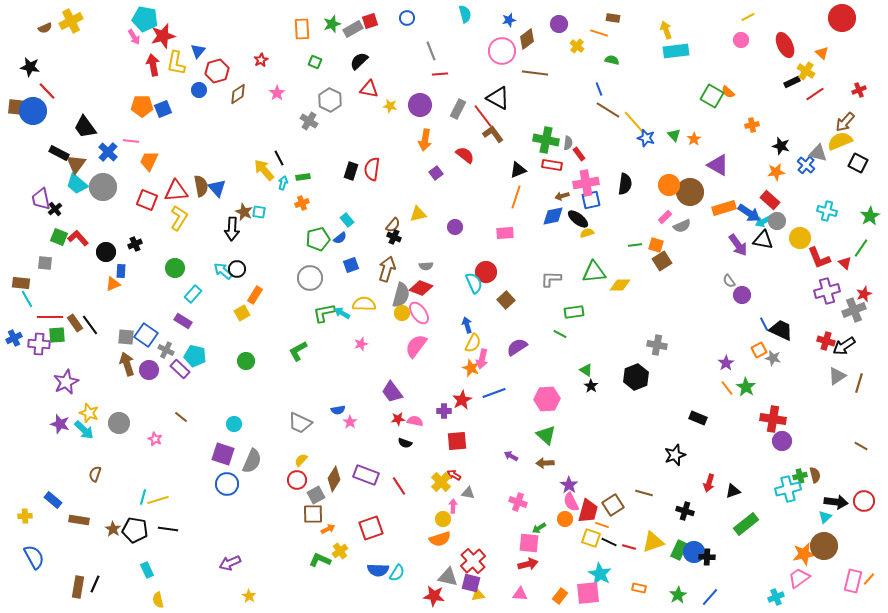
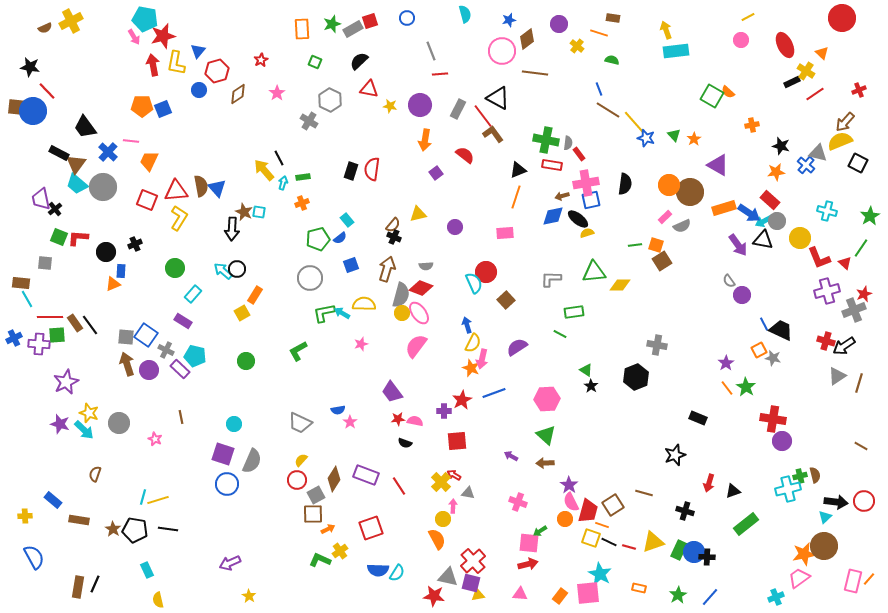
red L-shape at (78, 238): rotated 45 degrees counterclockwise
brown line at (181, 417): rotated 40 degrees clockwise
green arrow at (539, 528): moved 1 px right, 3 px down
orange semicircle at (440, 539): moved 3 px left; rotated 100 degrees counterclockwise
